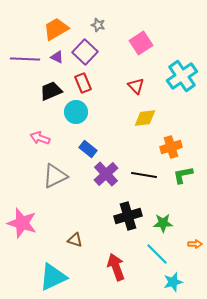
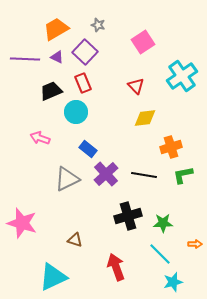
pink square: moved 2 px right, 1 px up
gray triangle: moved 12 px right, 3 px down
cyan line: moved 3 px right
